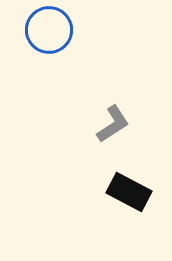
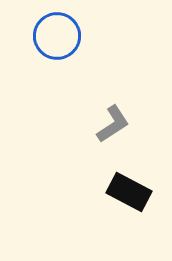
blue circle: moved 8 px right, 6 px down
